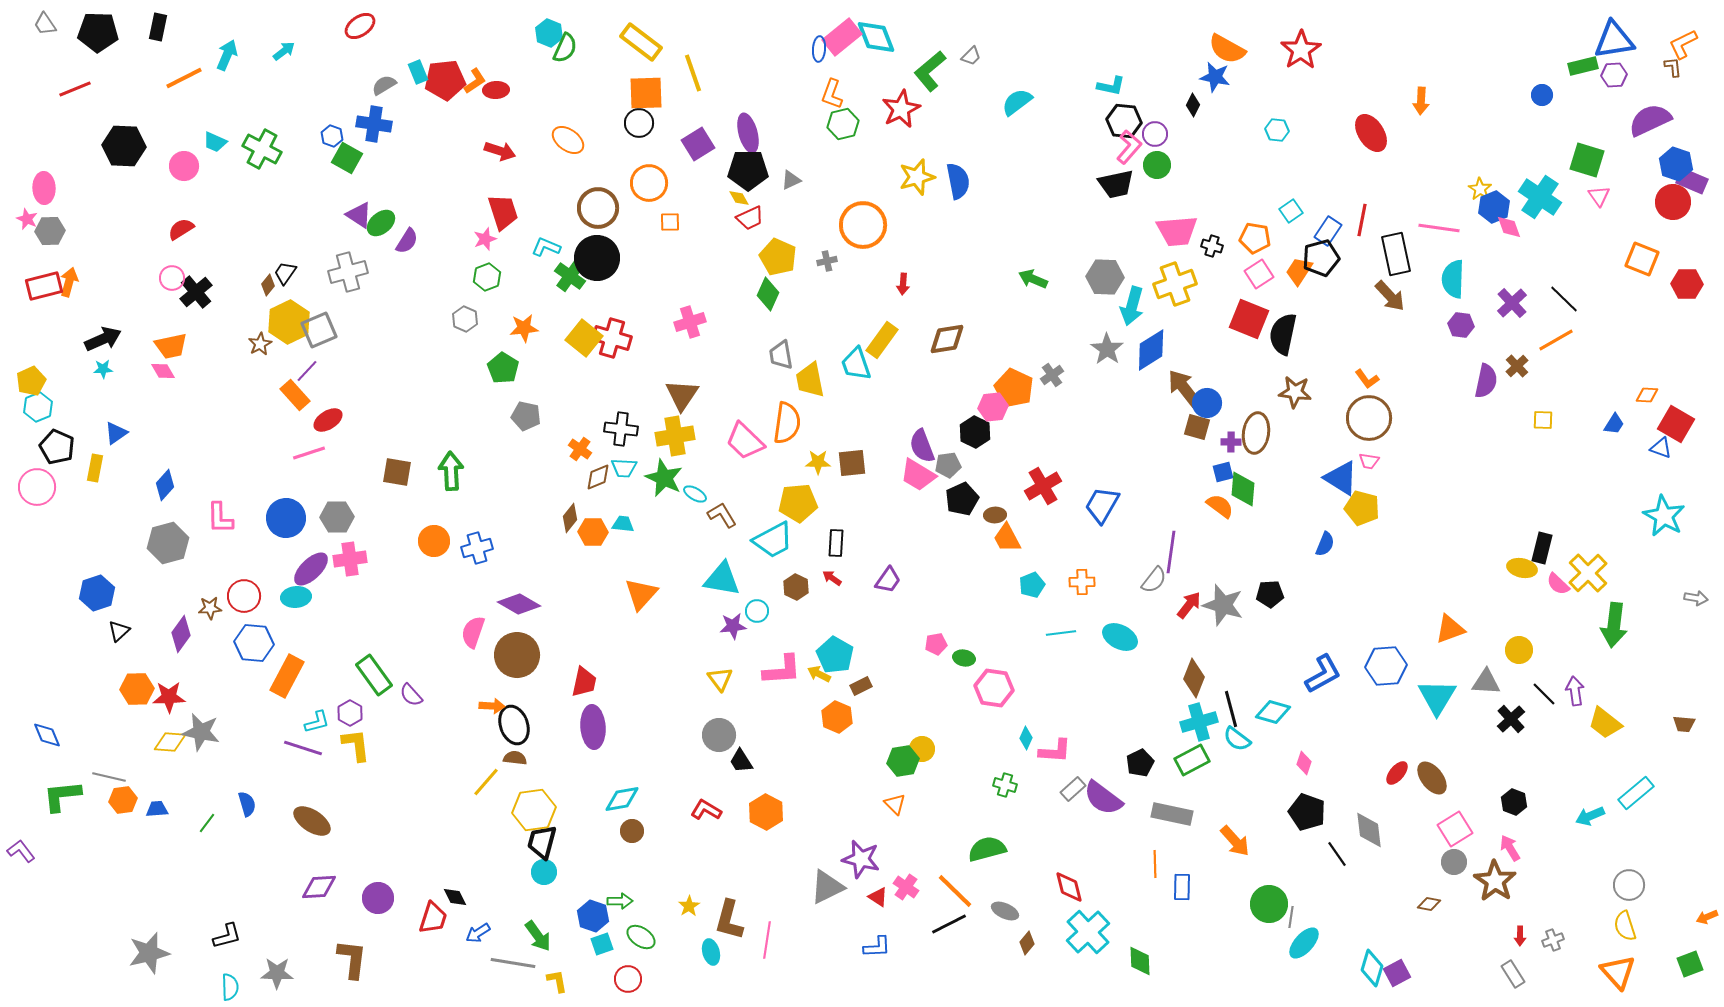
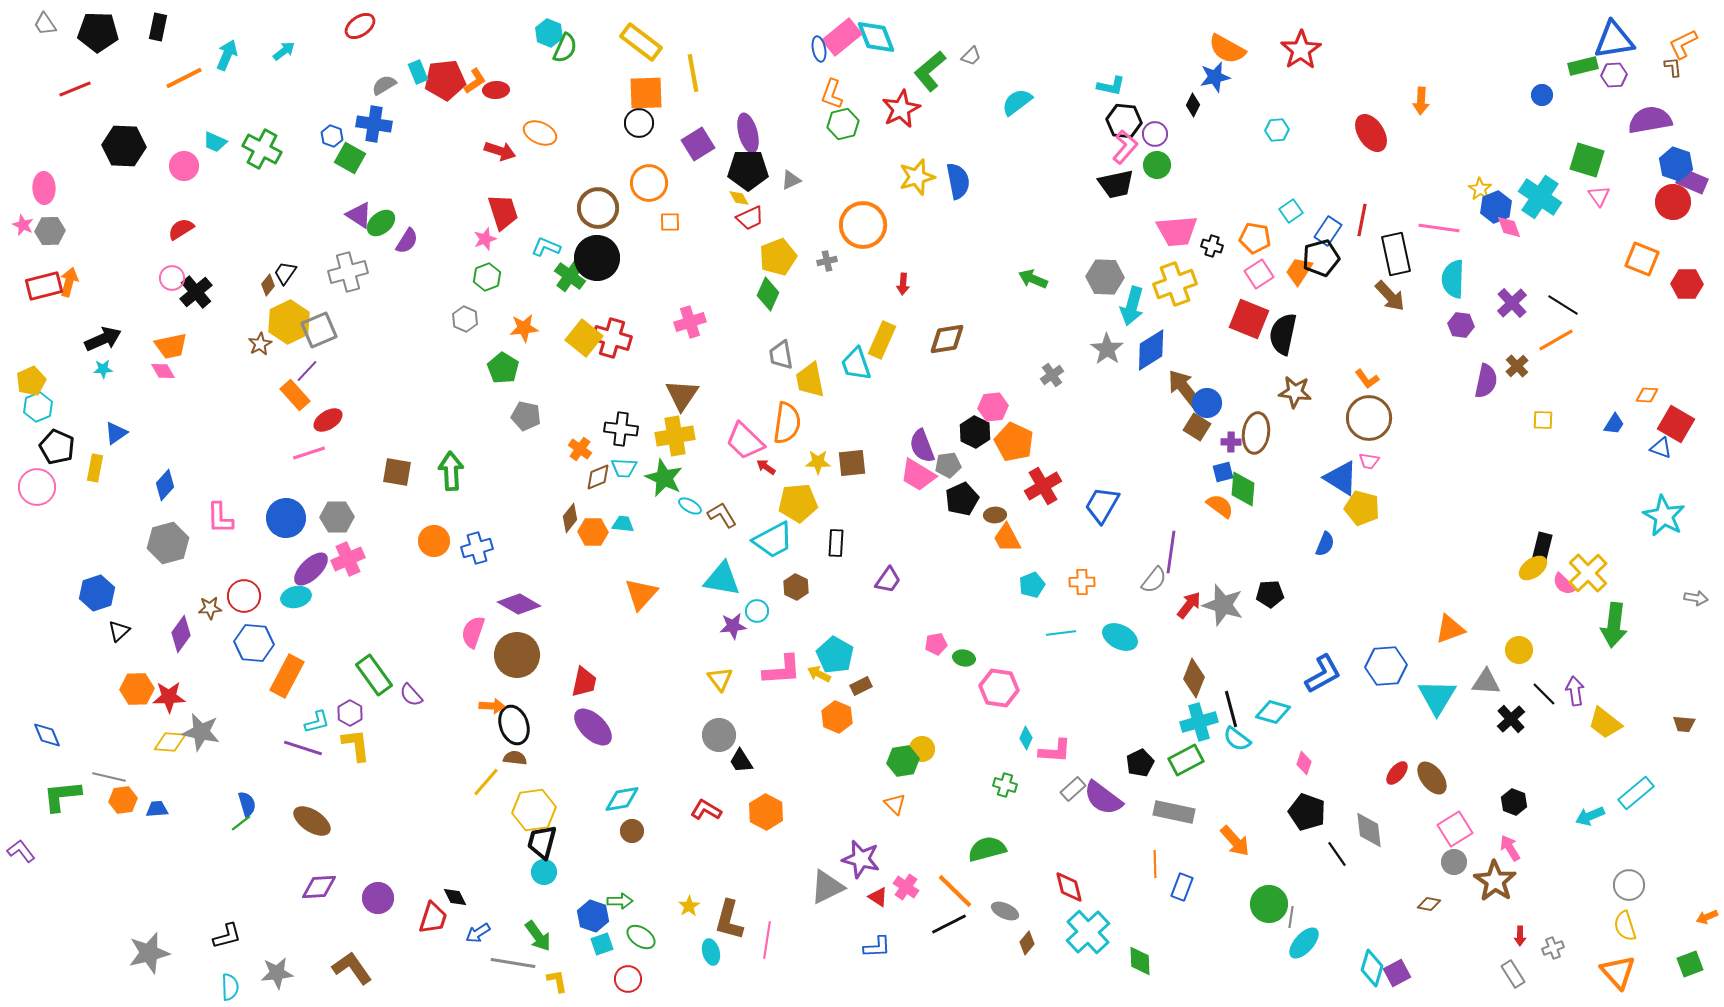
blue ellipse at (819, 49): rotated 15 degrees counterclockwise
yellow line at (693, 73): rotated 9 degrees clockwise
blue star at (1215, 77): rotated 24 degrees counterclockwise
purple semicircle at (1650, 120): rotated 15 degrees clockwise
cyan hexagon at (1277, 130): rotated 10 degrees counterclockwise
orange ellipse at (568, 140): moved 28 px left, 7 px up; rotated 12 degrees counterclockwise
pink L-shape at (1129, 147): moved 4 px left
green square at (347, 158): moved 3 px right
blue hexagon at (1494, 207): moved 2 px right
pink star at (27, 219): moved 4 px left, 6 px down
yellow pentagon at (778, 257): rotated 27 degrees clockwise
black line at (1564, 299): moved 1 px left, 6 px down; rotated 12 degrees counterclockwise
yellow rectangle at (882, 340): rotated 12 degrees counterclockwise
orange pentagon at (1014, 388): moved 54 px down
brown square at (1197, 427): rotated 16 degrees clockwise
cyan ellipse at (695, 494): moved 5 px left, 12 px down
pink cross at (350, 559): moved 2 px left; rotated 16 degrees counterclockwise
yellow ellipse at (1522, 568): moved 11 px right; rotated 48 degrees counterclockwise
red arrow at (832, 578): moved 66 px left, 111 px up
pink semicircle at (1558, 584): moved 6 px right
cyan ellipse at (296, 597): rotated 8 degrees counterclockwise
pink hexagon at (994, 688): moved 5 px right
purple ellipse at (593, 727): rotated 42 degrees counterclockwise
green rectangle at (1192, 760): moved 6 px left
gray rectangle at (1172, 814): moved 2 px right, 2 px up
green line at (207, 823): moved 34 px right; rotated 15 degrees clockwise
blue rectangle at (1182, 887): rotated 20 degrees clockwise
gray cross at (1553, 940): moved 8 px down
brown L-shape at (352, 959): moved 9 px down; rotated 42 degrees counterclockwise
gray star at (277, 973): rotated 8 degrees counterclockwise
